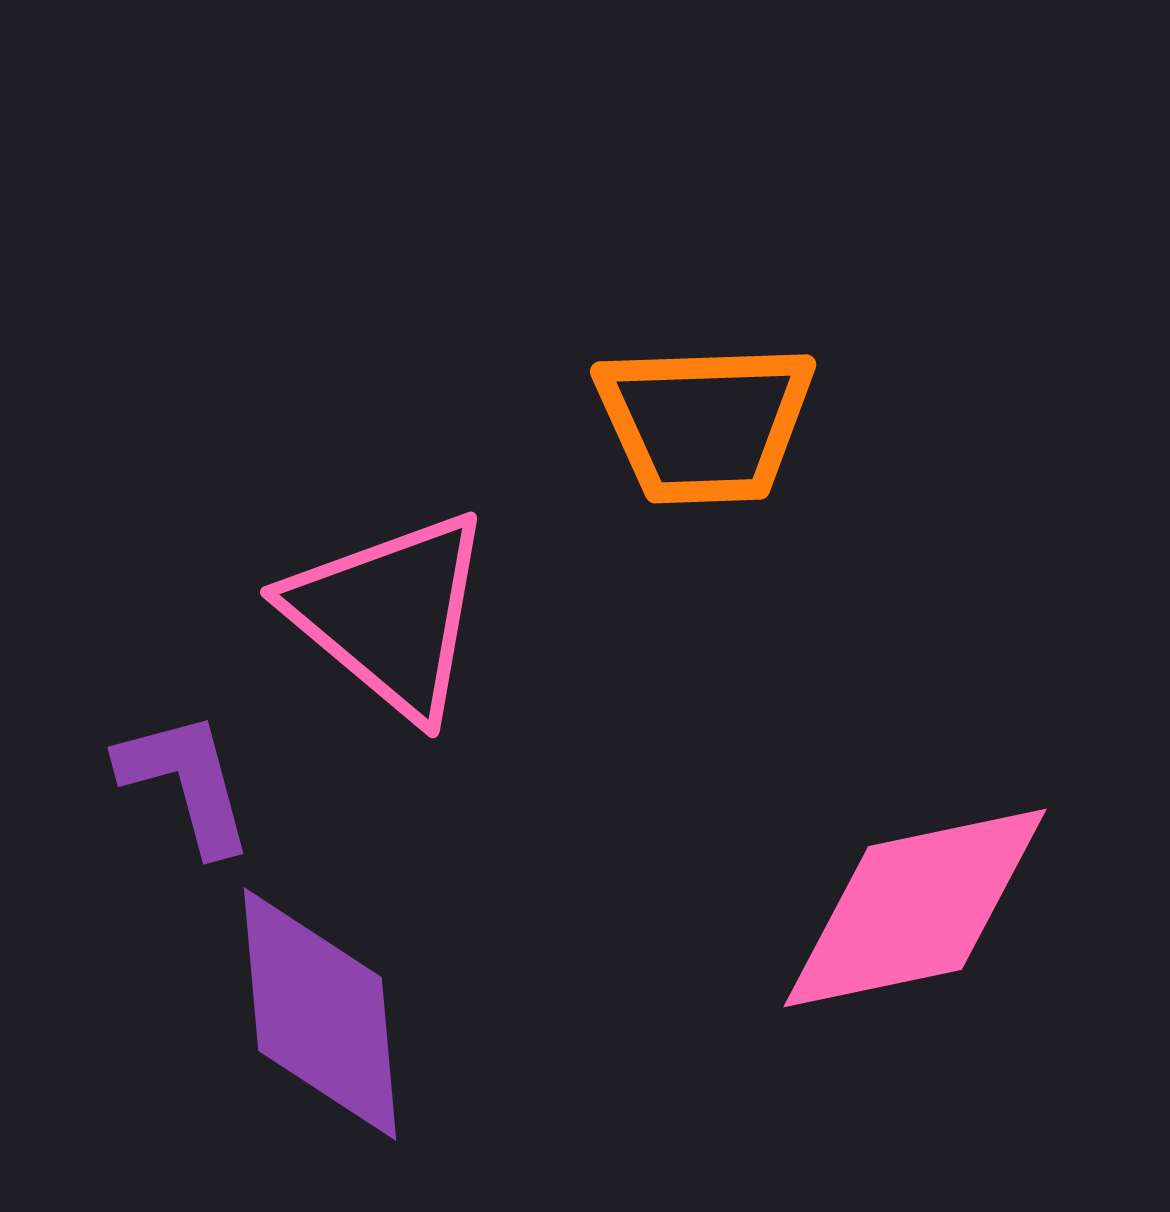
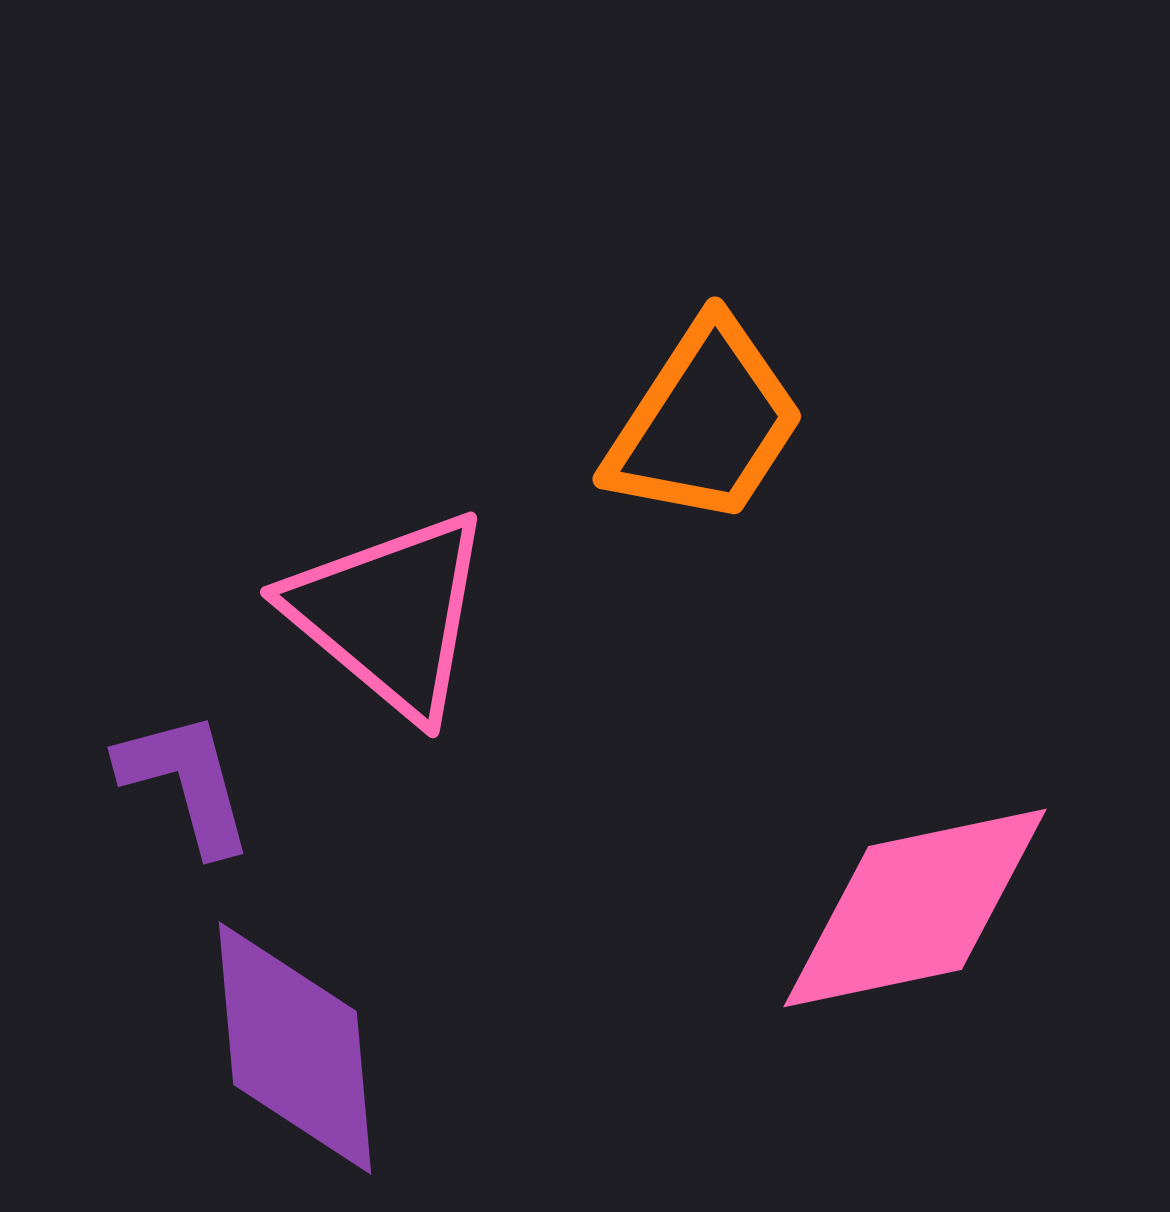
orange trapezoid: rotated 55 degrees counterclockwise
purple diamond: moved 25 px left, 34 px down
